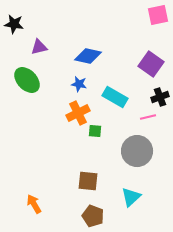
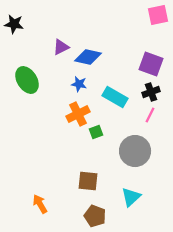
purple triangle: moved 22 px right; rotated 12 degrees counterclockwise
blue diamond: moved 1 px down
purple square: rotated 15 degrees counterclockwise
green ellipse: rotated 12 degrees clockwise
black cross: moved 9 px left, 5 px up
orange cross: moved 1 px down
pink line: moved 2 px right, 2 px up; rotated 49 degrees counterclockwise
green square: moved 1 px right, 1 px down; rotated 24 degrees counterclockwise
gray circle: moved 2 px left
orange arrow: moved 6 px right
brown pentagon: moved 2 px right
